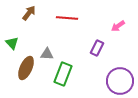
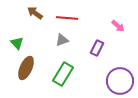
brown arrow: moved 6 px right; rotated 91 degrees counterclockwise
pink arrow: rotated 104 degrees counterclockwise
green triangle: moved 5 px right
gray triangle: moved 15 px right, 14 px up; rotated 24 degrees counterclockwise
green rectangle: rotated 10 degrees clockwise
